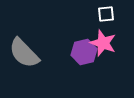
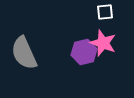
white square: moved 1 px left, 2 px up
gray semicircle: rotated 20 degrees clockwise
